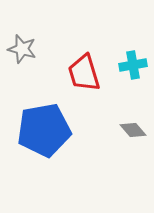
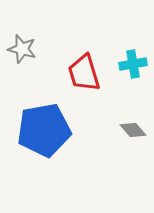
cyan cross: moved 1 px up
